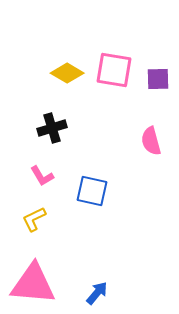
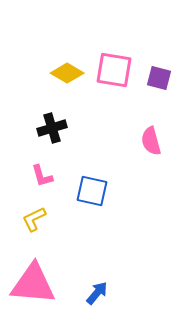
purple square: moved 1 px right, 1 px up; rotated 15 degrees clockwise
pink L-shape: rotated 15 degrees clockwise
